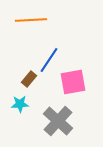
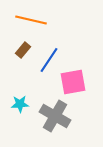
orange line: rotated 16 degrees clockwise
brown rectangle: moved 6 px left, 29 px up
gray cross: moved 3 px left, 5 px up; rotated 12 degrees counterclockwise
